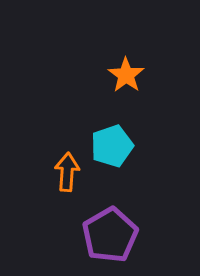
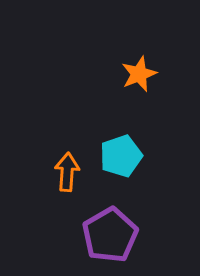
orange star: moved 13 px right, 1 px up; rotated 15 degrees clockwise
cyan pentagon: moved 9 px right, 10 px down
